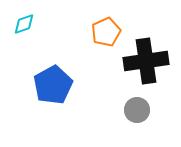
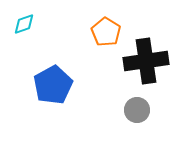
orange pentagon: rotated 16 degrees counterclockwise
